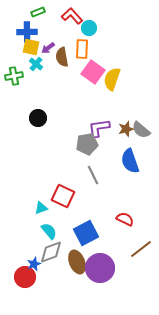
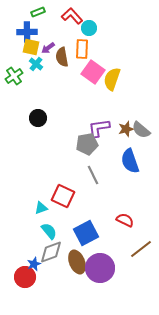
green cross: rotated 24 degrees counterclockwise
red semicircle: moved 1 px down
